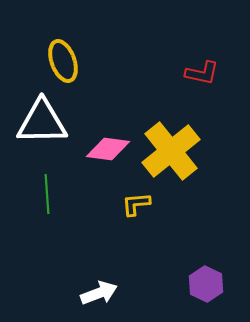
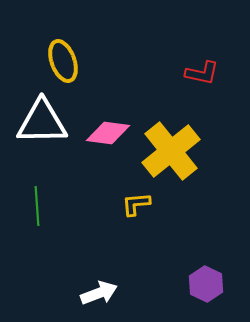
pink diamond: moved 16 px up
green line: moved 10 px left, 12 px down
